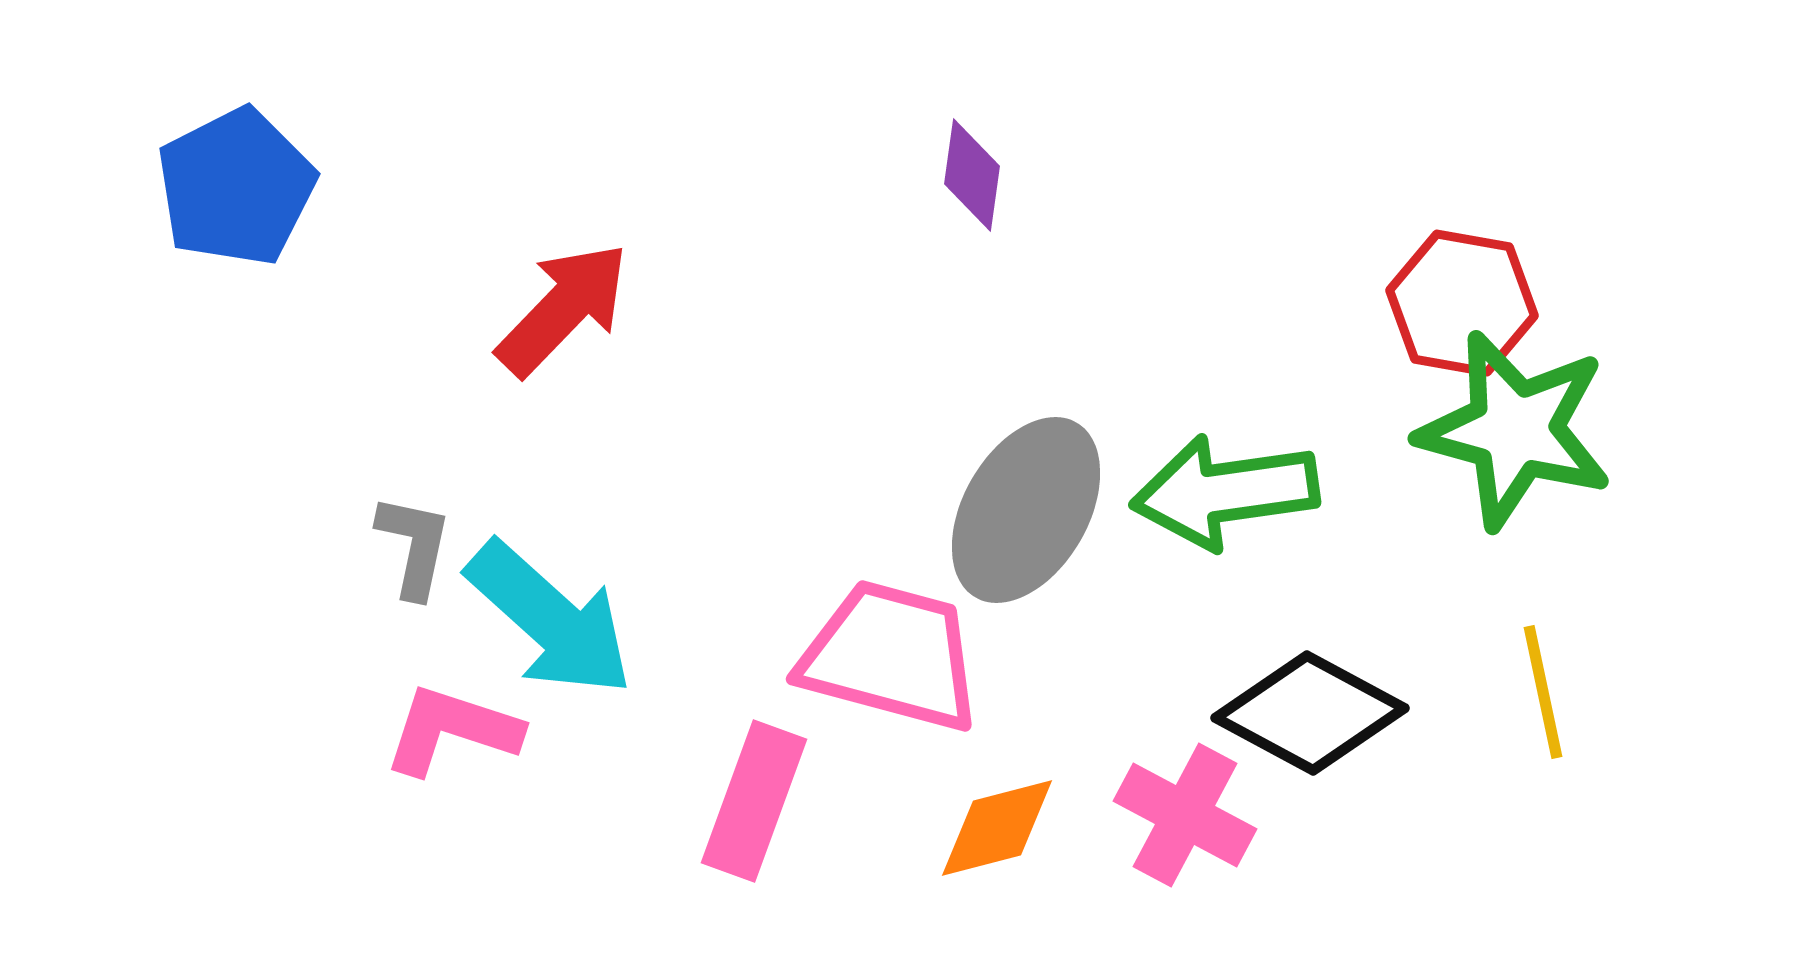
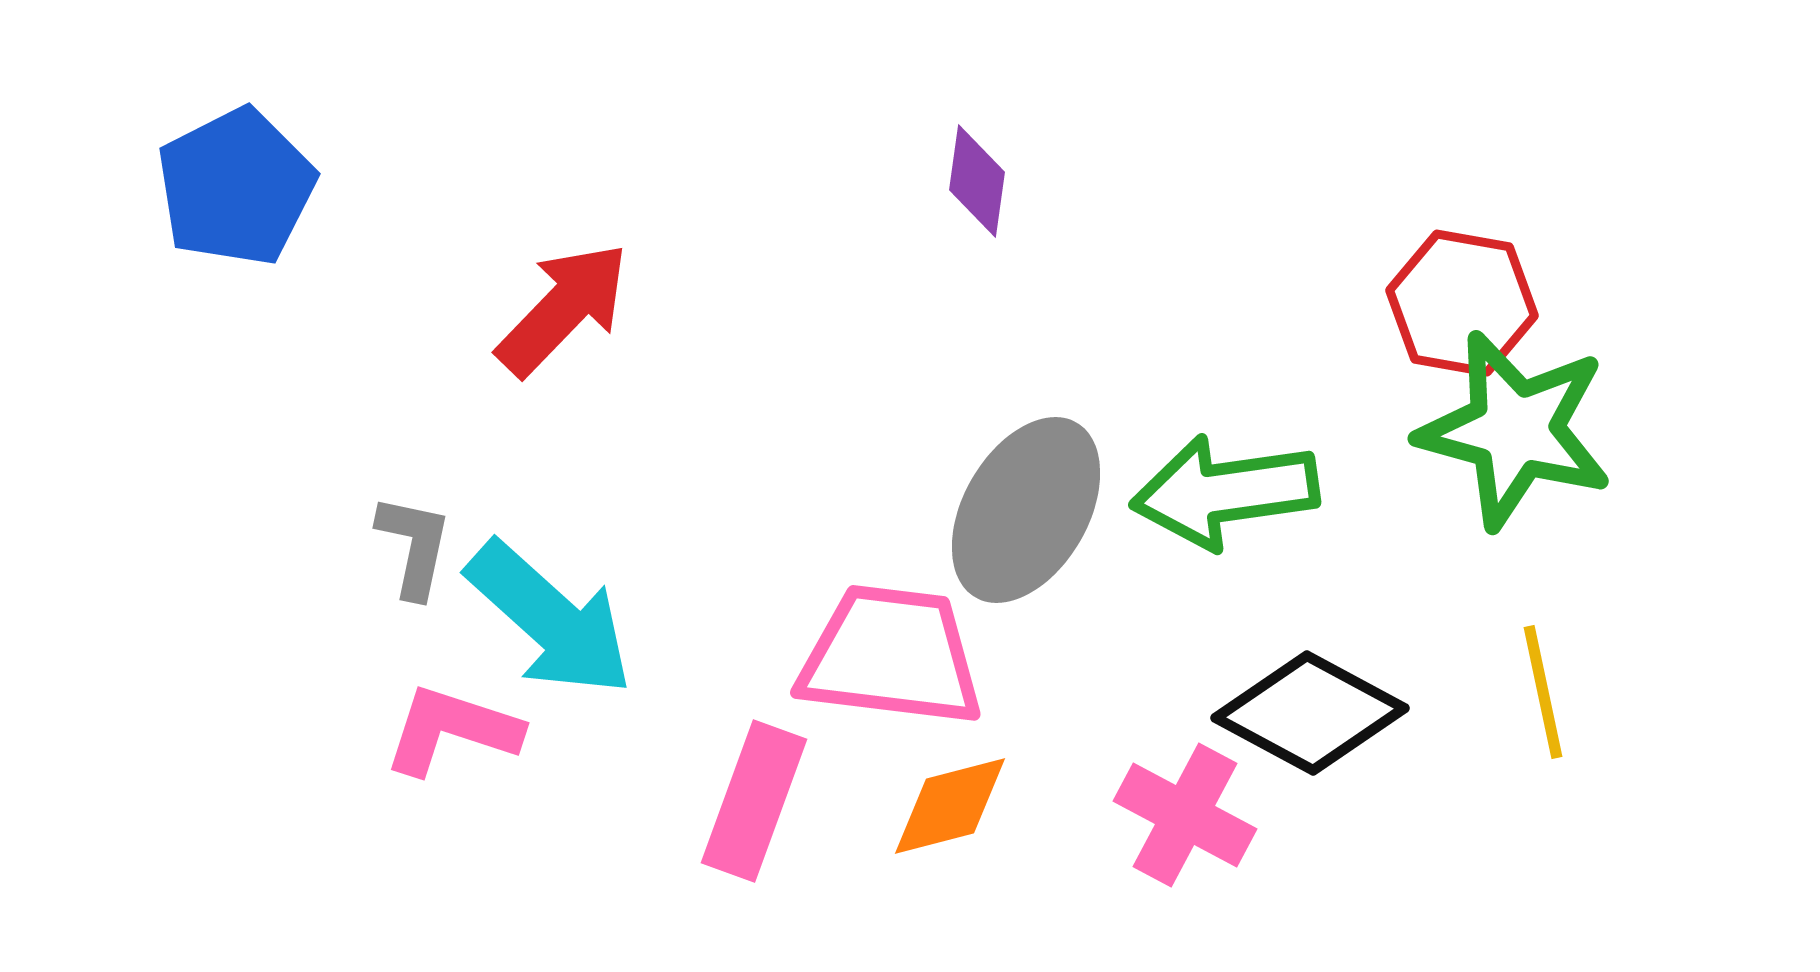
purple diamond: moved 5 px right, 6 px down
pink trapezoid: rotated 8 degrees counterclockwise
orange diamond: moved 47 px left, 22 px up
